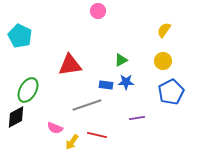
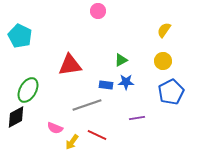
red line: rotated 12 degrees clockwise
